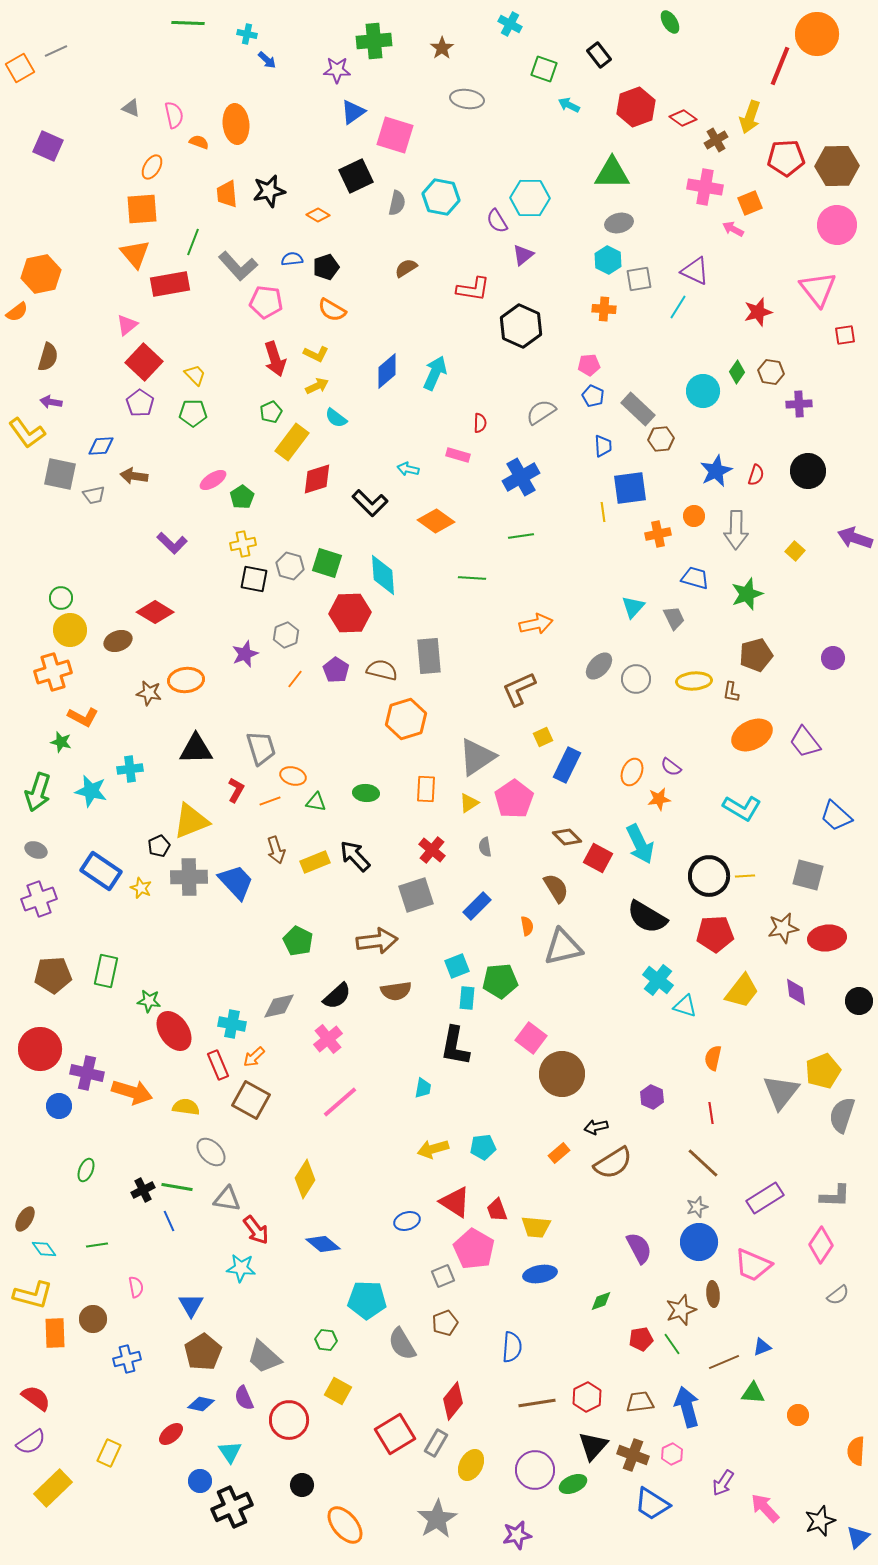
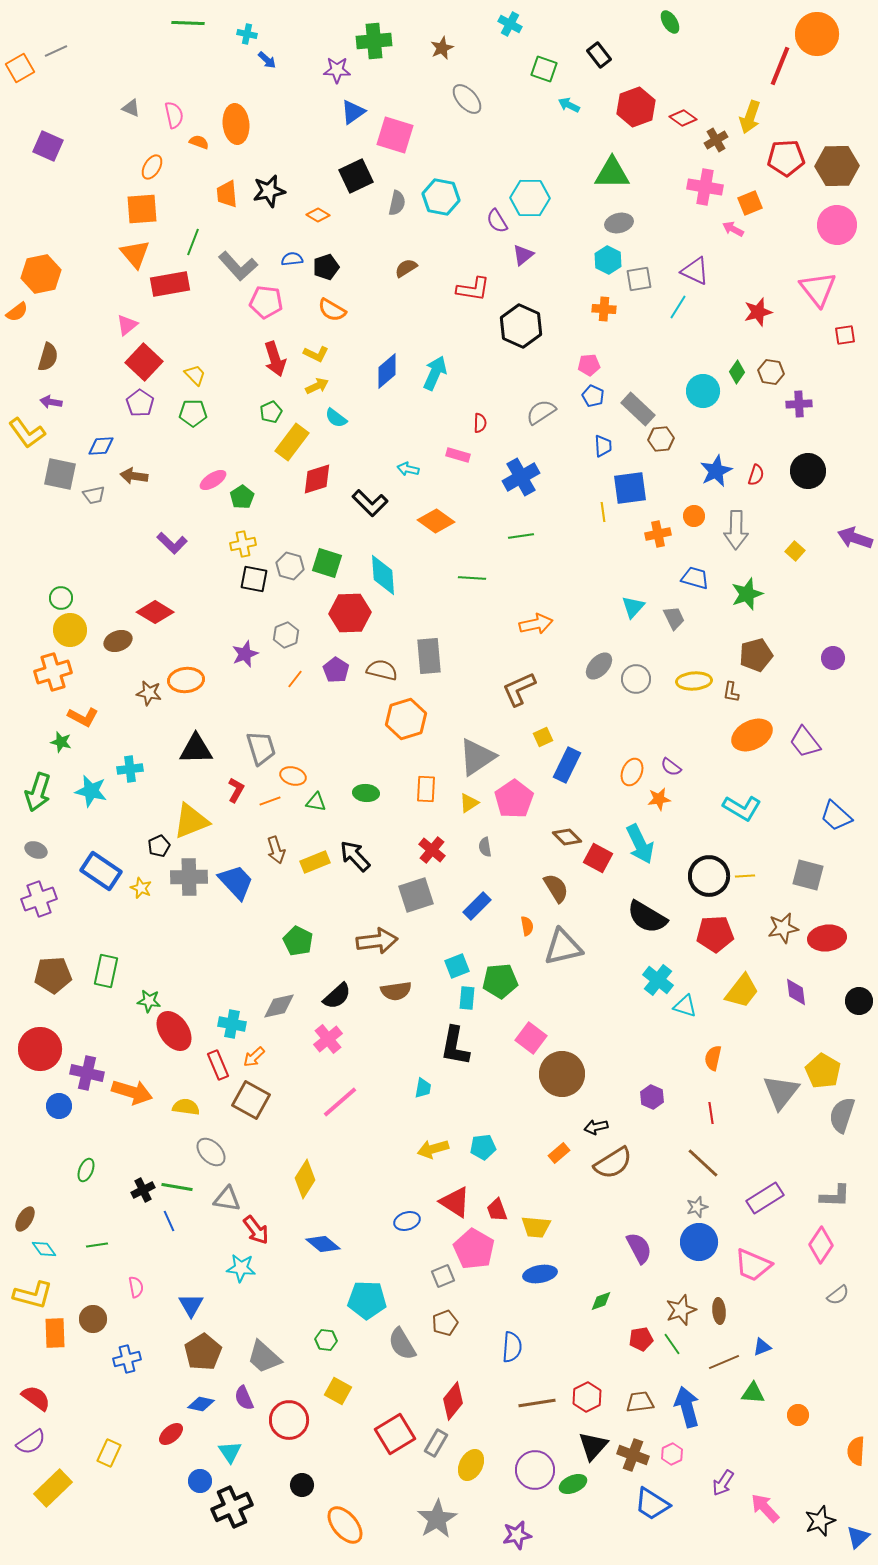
brown star at (442, 48): rotated 10 degrees clockwise
gray ellipse at (467, 99): rotated 40 degrees clockwise
yellow pentagon at (823, 1071): rotated 20 degrees counterclockwise
brown ellipse at (713, 1294): moved 6 px right, 17 px down
